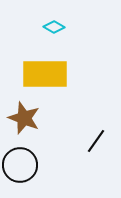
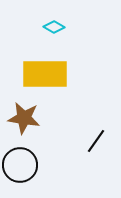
brown star: rotated 12 degrees counterclockwise
